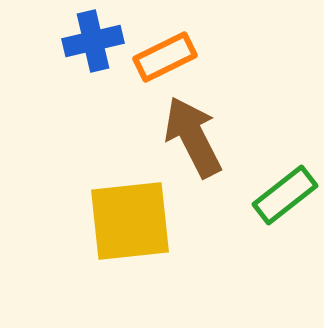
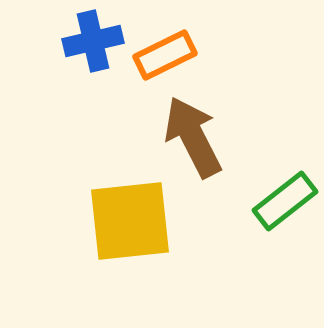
orange rectangle: moved 2 px up
green rectangle: moved 6 px down
